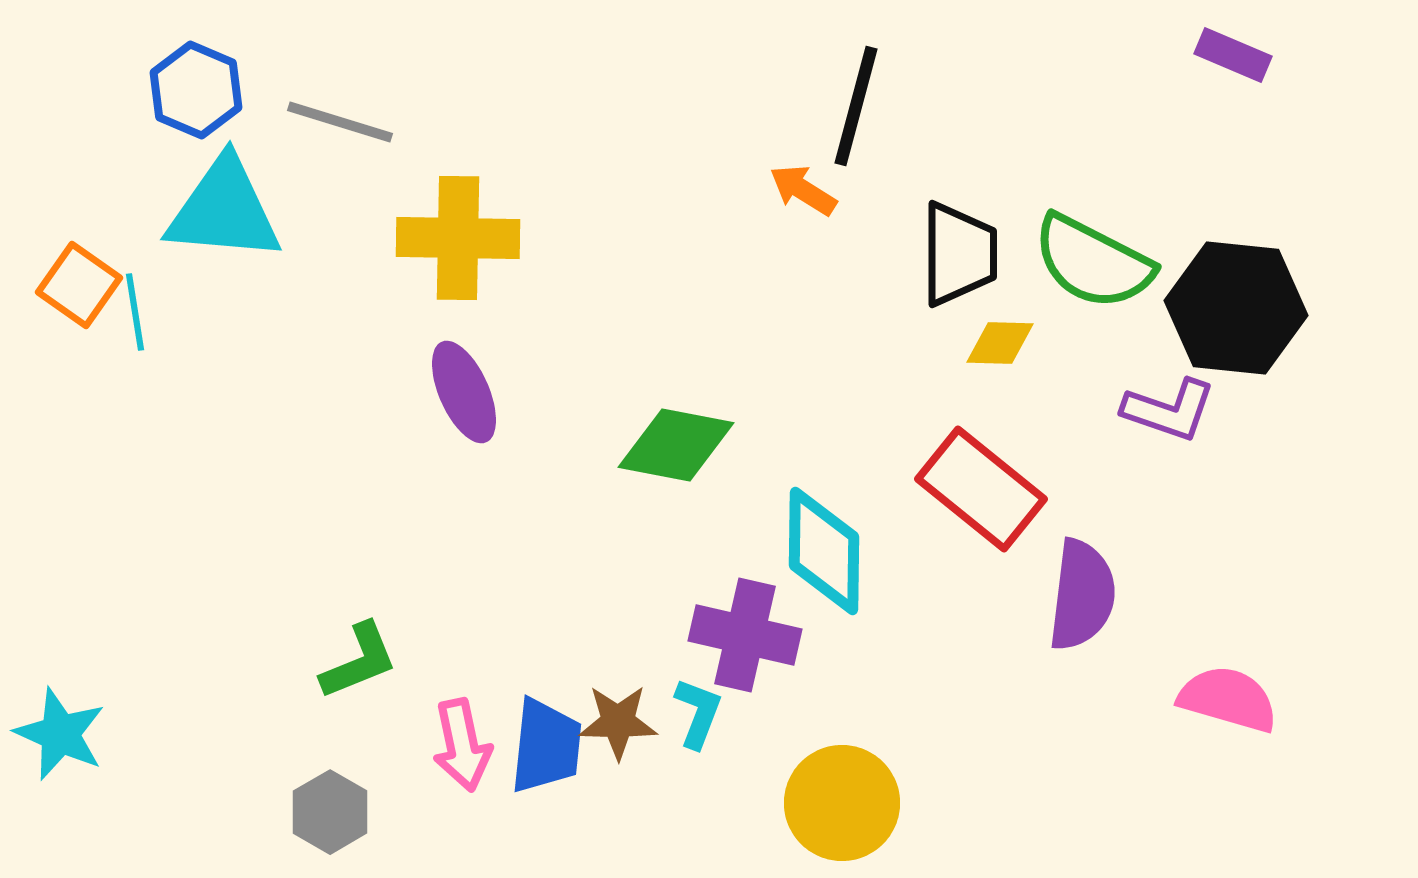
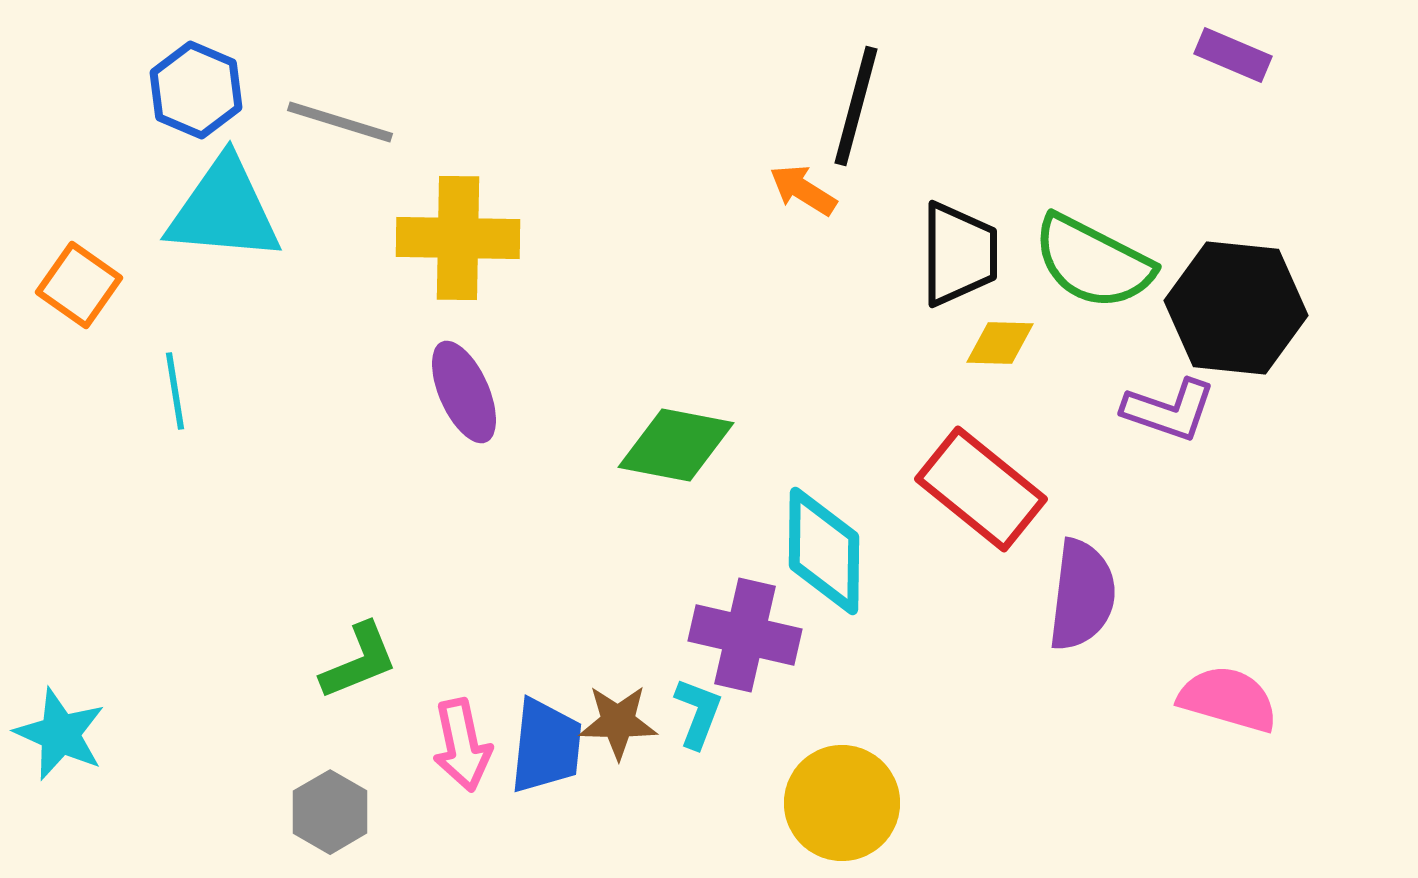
cyan line: moved 40 px right, 79 px down
